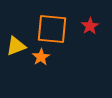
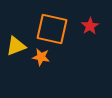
orange square: rotated 8 degrees clockwise
orange star: rotated 30 degrees counterclockwise
